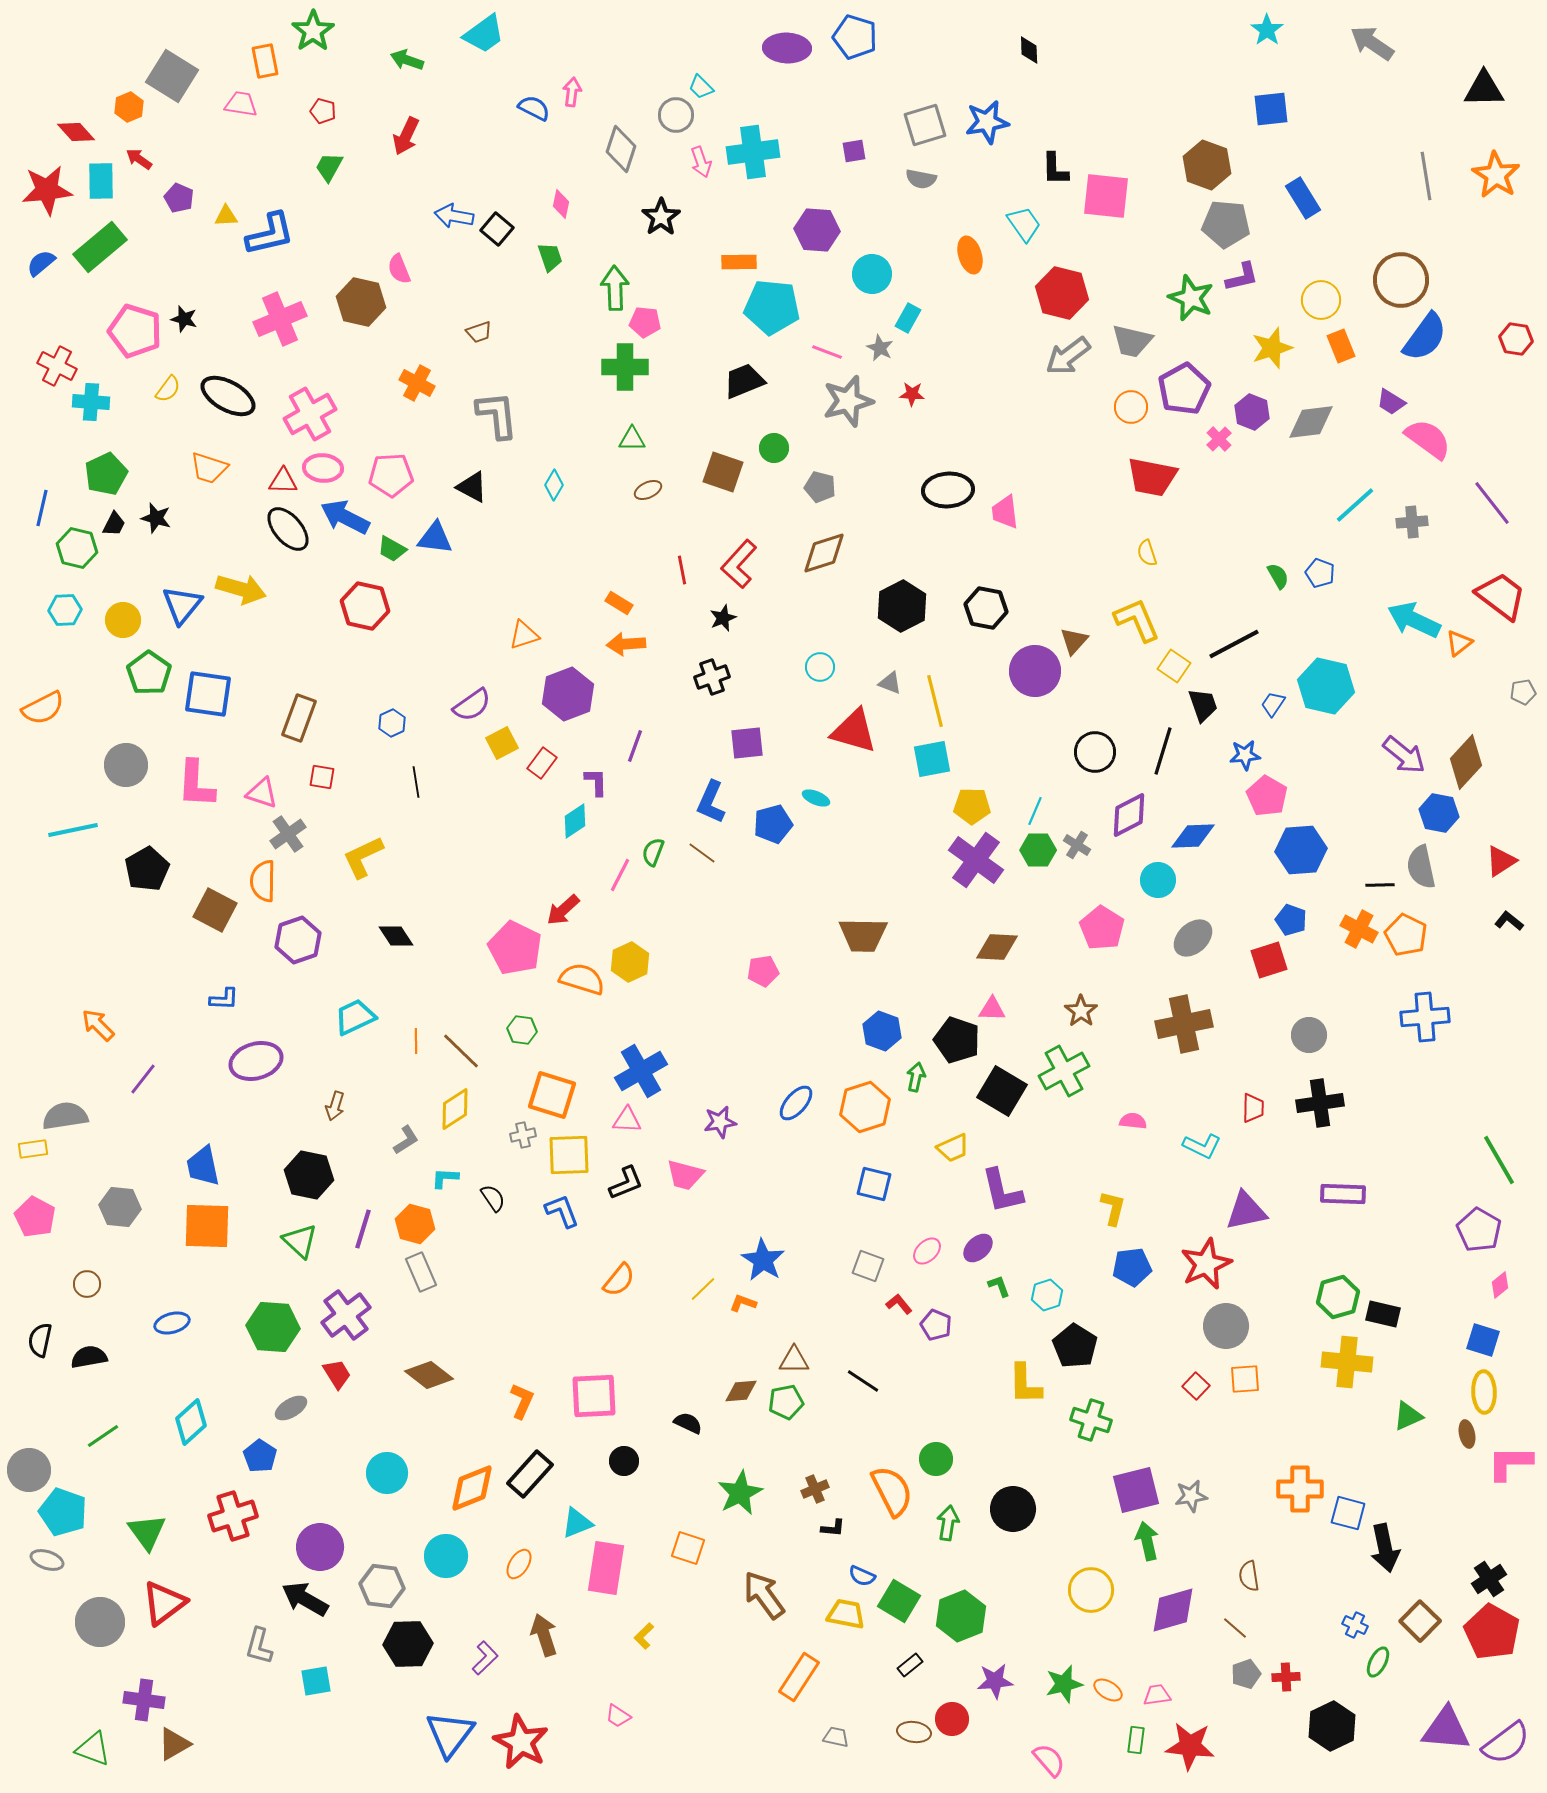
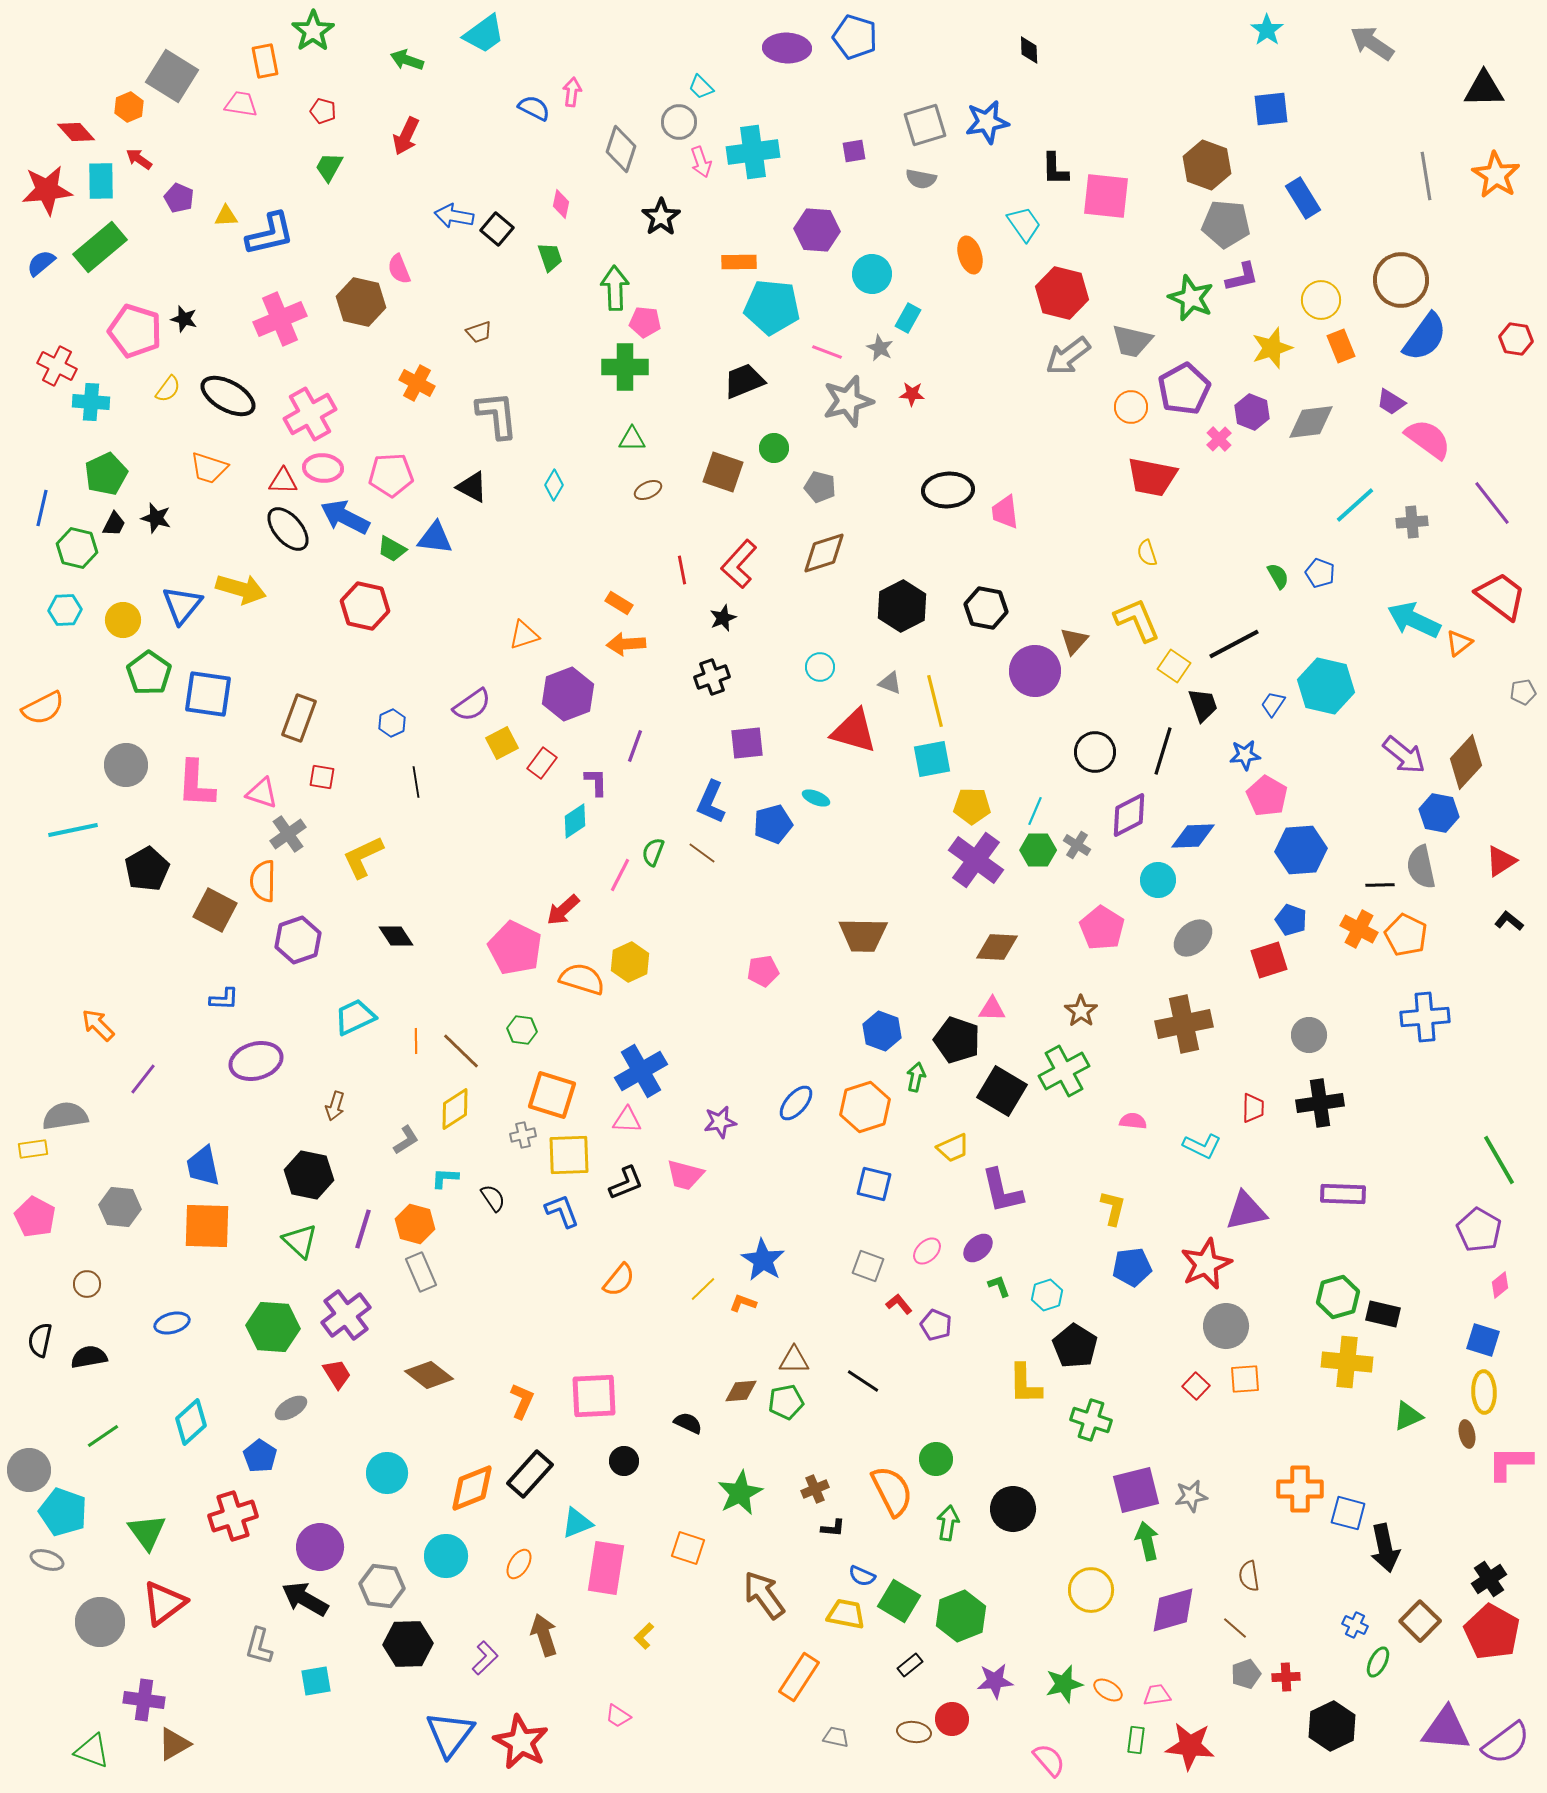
gray circle at (676, 115): moved 3 px right, 7 px down
green triangle at (93, 1749): moved 1 px left, 2 px down
